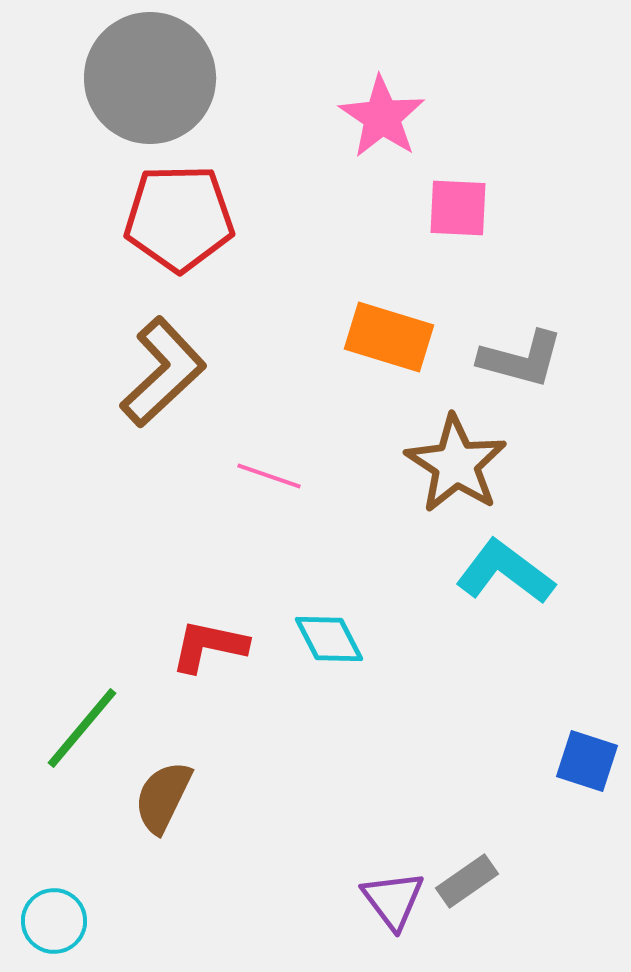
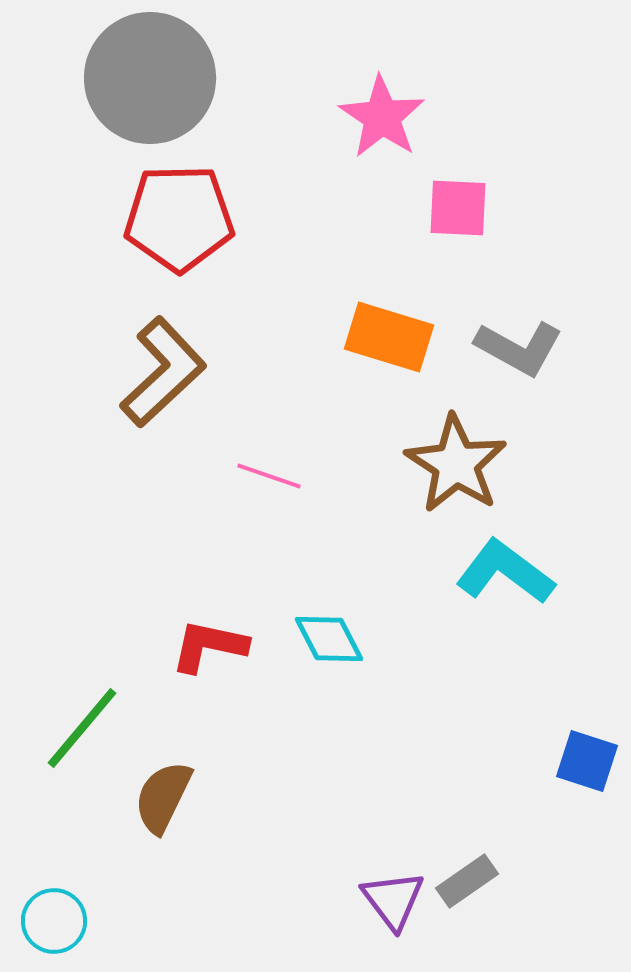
gray L-shape: moved 2 px left, 11 px up; rotated 14 degrees clockwise
